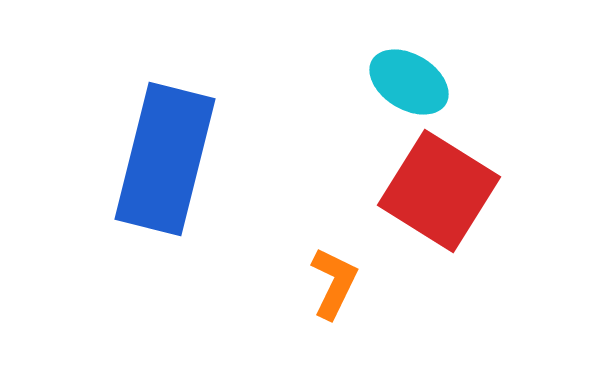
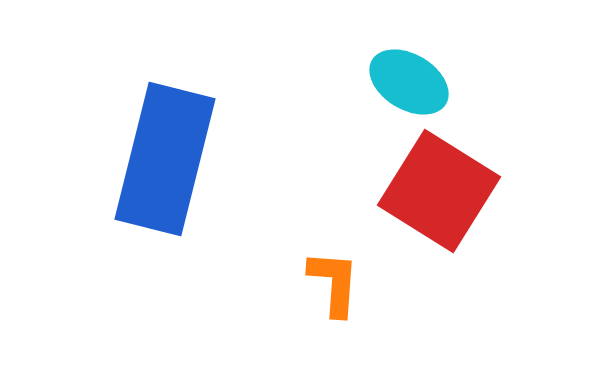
orange L-shape: rotated 22 degrees counterclockwise
